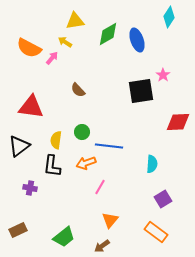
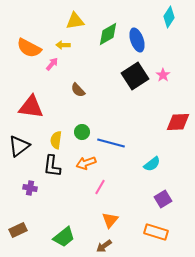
yellow arrow: moved 2 px left, 3 px down; rotated 32 degrees counterclockwise
pink arrow: moved 6 px down
black square: moved 6 px left, 15 px up; rotated 24 degrees counterclockwise
blue line: moved 2 px right, 3 px up; rotated 8 degrees clockwise
cyan semicircle: rotated 48 degrees clockwise
orange rectangle: rotated 20 degrees counterclockwise
brown arrow: moved 2 px right
